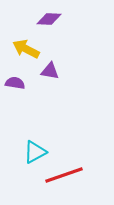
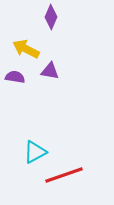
purple diamond: moved 2 px right, 2 px up; rotated 70 degrees counterclockwise
purple semicircle: moved 6 px up
